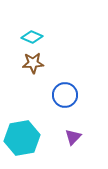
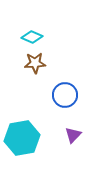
brown star: moved 2 px right
purple triangle: moved 2 px up
